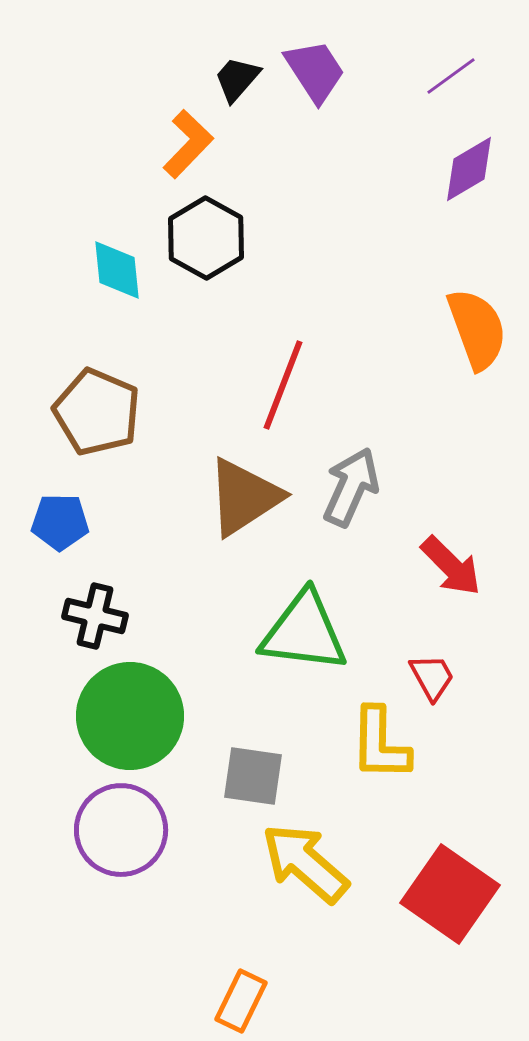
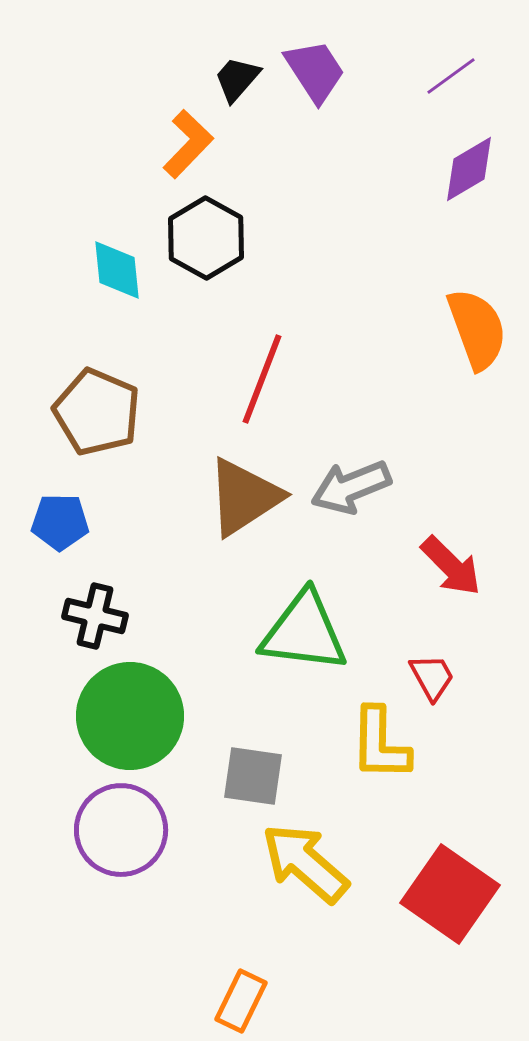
red line: moved 21 px left, 6 px up
gray arrow: rotated 136 degrees counterclockwise
